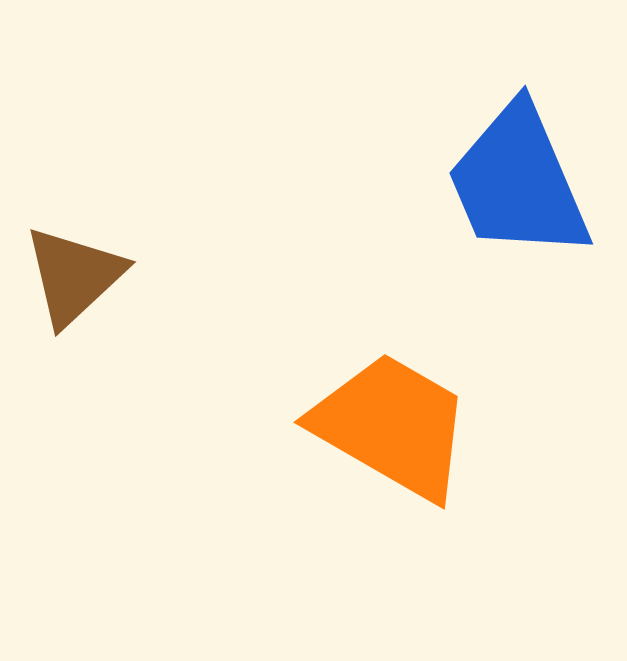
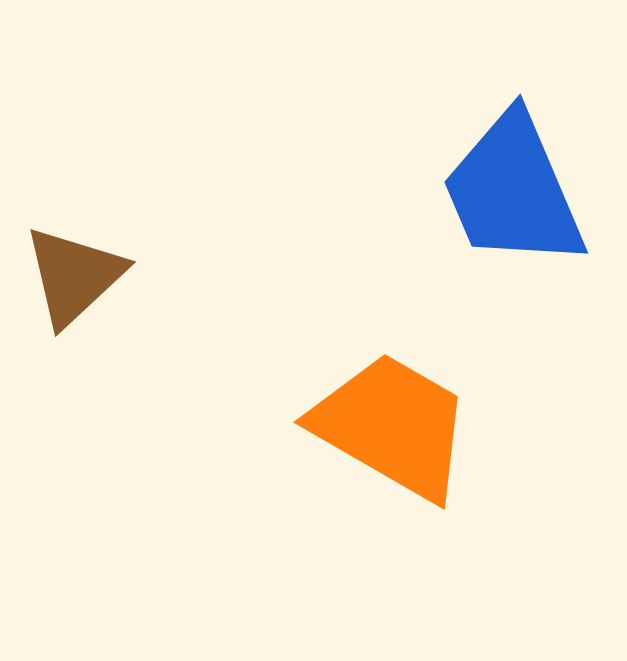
blue trapezoid: moved 5 px left, 9 px down
